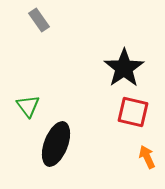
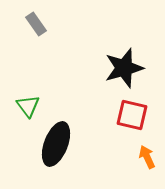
gray rectangle: moved 3 px left, 4 px down
black star: rotated 18 degrees clockwise
red square: moved 1 px left, 3 px down
